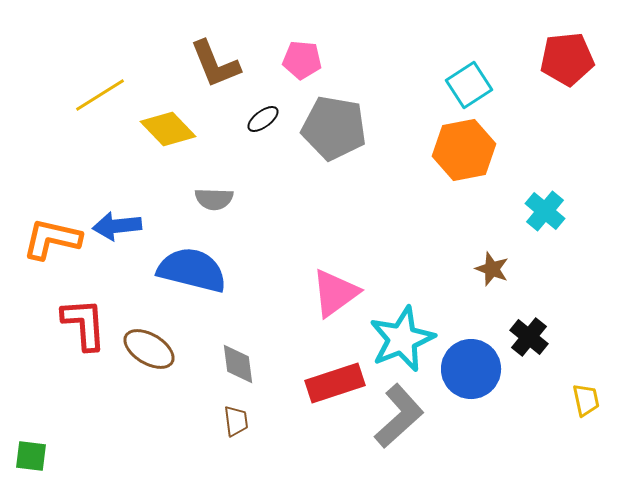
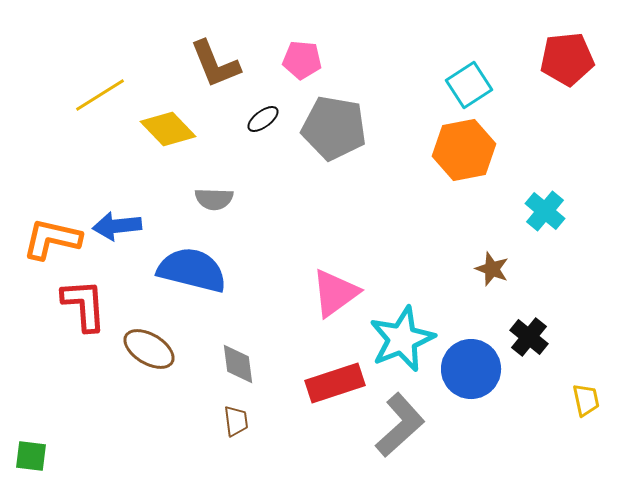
red L-shape: moved 19 px up
gray L-shape: moved 1 px right, 9 px down
